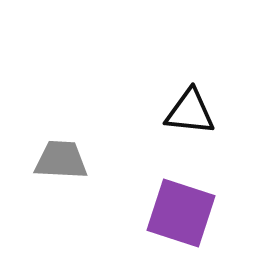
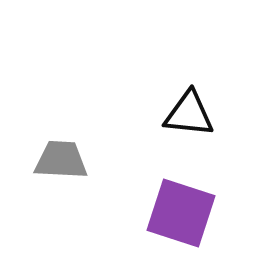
black triangle: moved 1 px left, 2 px down
